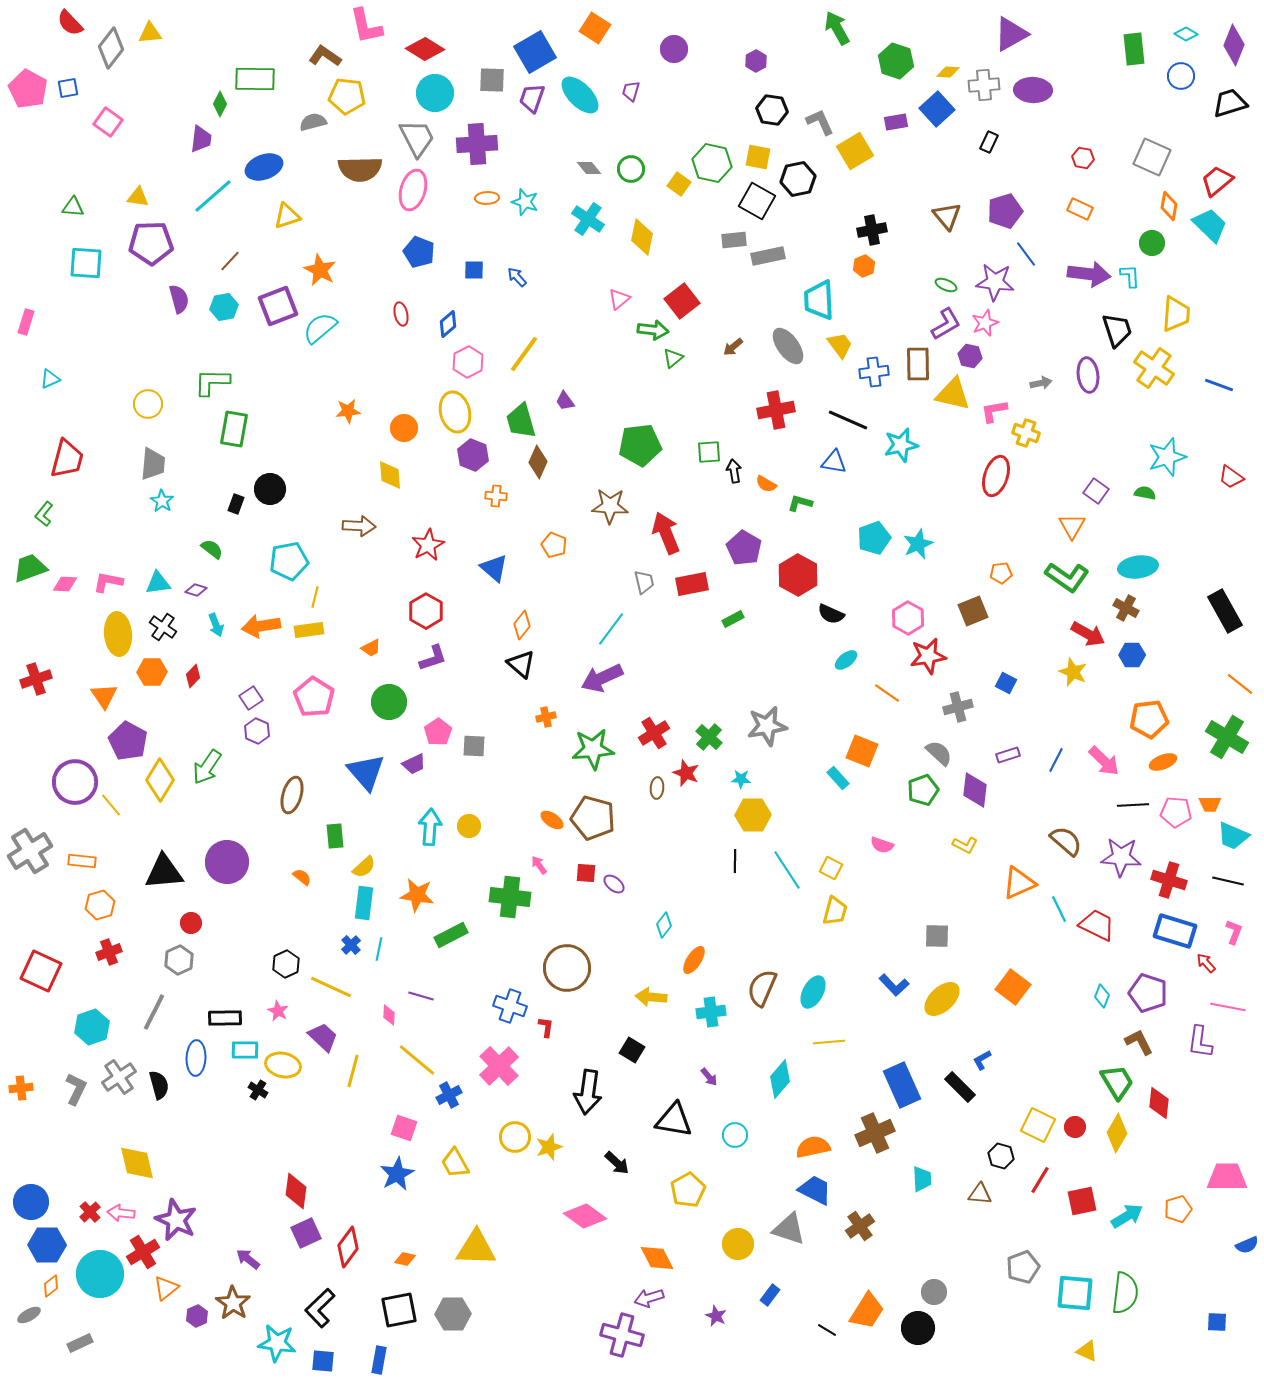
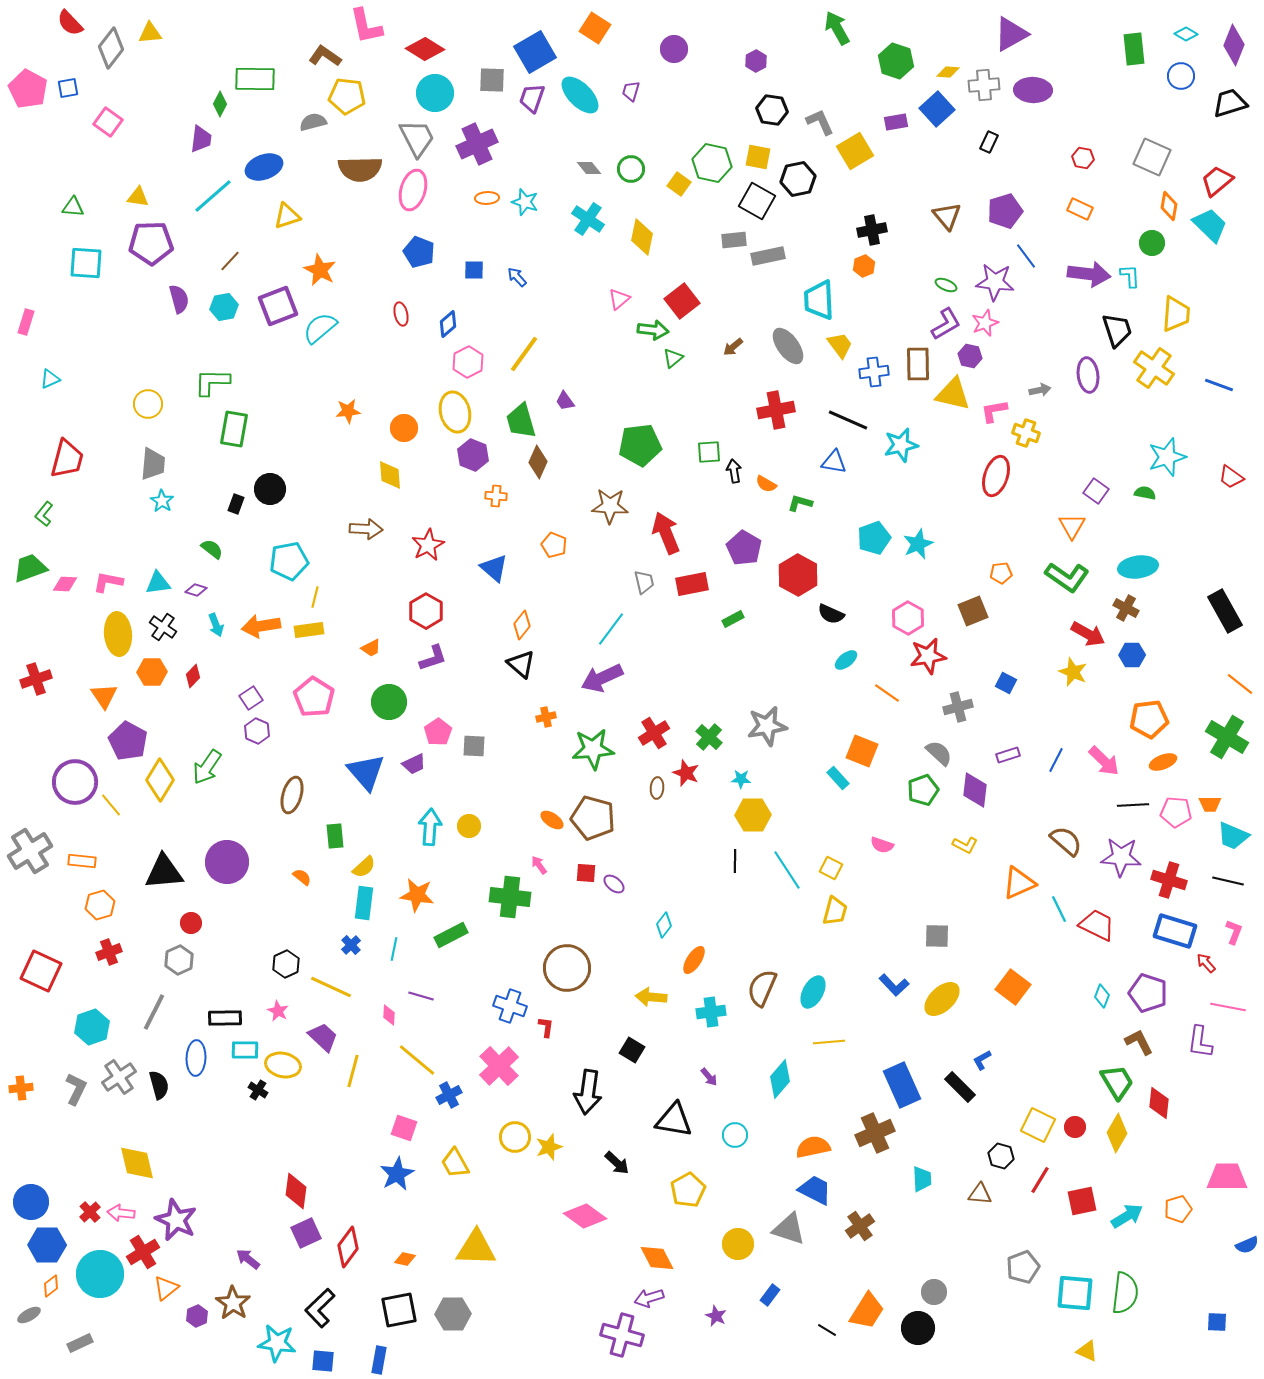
purple cross at (477, 144): rotated 21 degrees counterclockwise
blue line at (1026, 254): moved 2 px down
gray arrow at (1041, 383): moved 1 px left, 7 px down
brown arrow at (359, 526): moved 7 px right, 3 px down
cyan line at (379, 949): moved 15 px right
